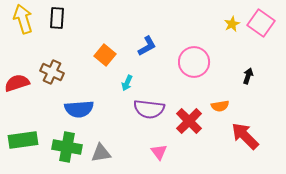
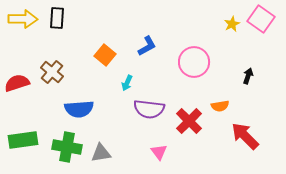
yellow arrow: rotated 108 degrees clockwise
pink square: moved 4 px up
brown cross: rotated 15 degrees clockwise
